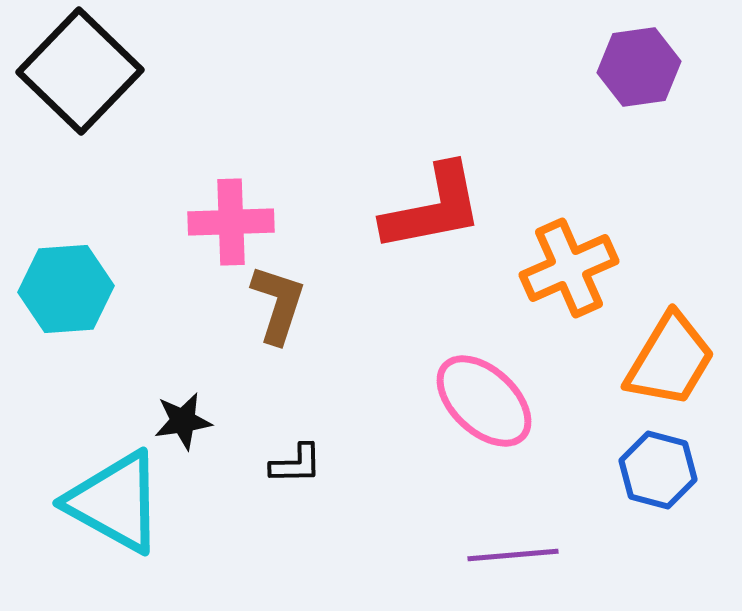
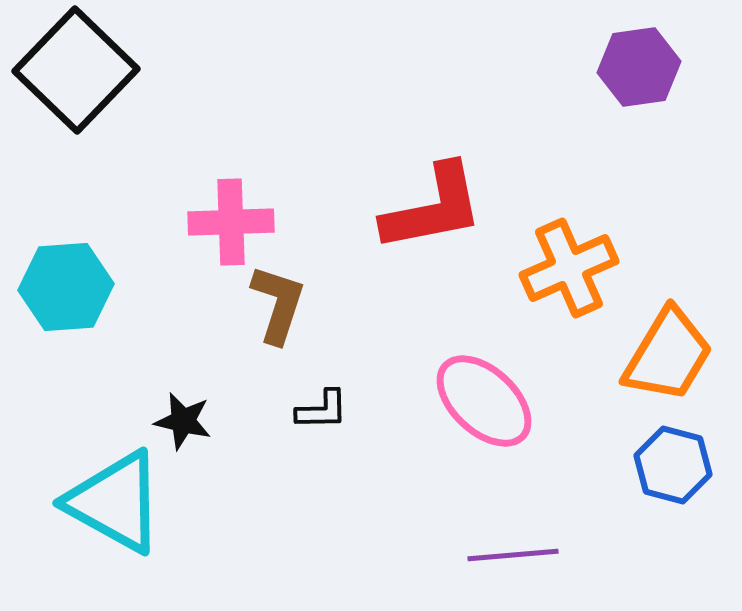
black square: moved 4 px left, 1 px up
cyan hexagon: moved 2 px up
orange trapezoid: moved 2 px left, 5 px up
black star: rotated 22 degrees clockwise
black L-shape: moved 26 px right, 54 px up
blue hexagon: moved 15 px right, 5 px up
